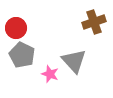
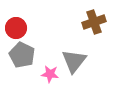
gray triangle: rotated 20 degrees clockwise
pink star: rotated 12 degrees counterclockwise
